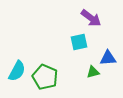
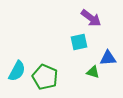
green triangle: rotated 32 degrees clockwise
